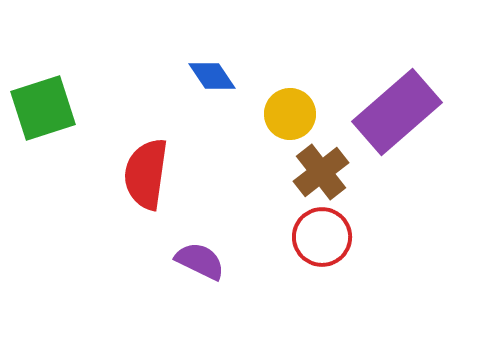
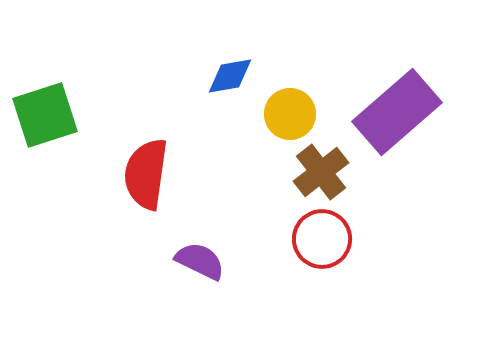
blue diamond: moved 18 px right; rotated 66 degrees counterclockwise
green square: moved 2 px right, 7 px down
red circle: moved 2 px down
